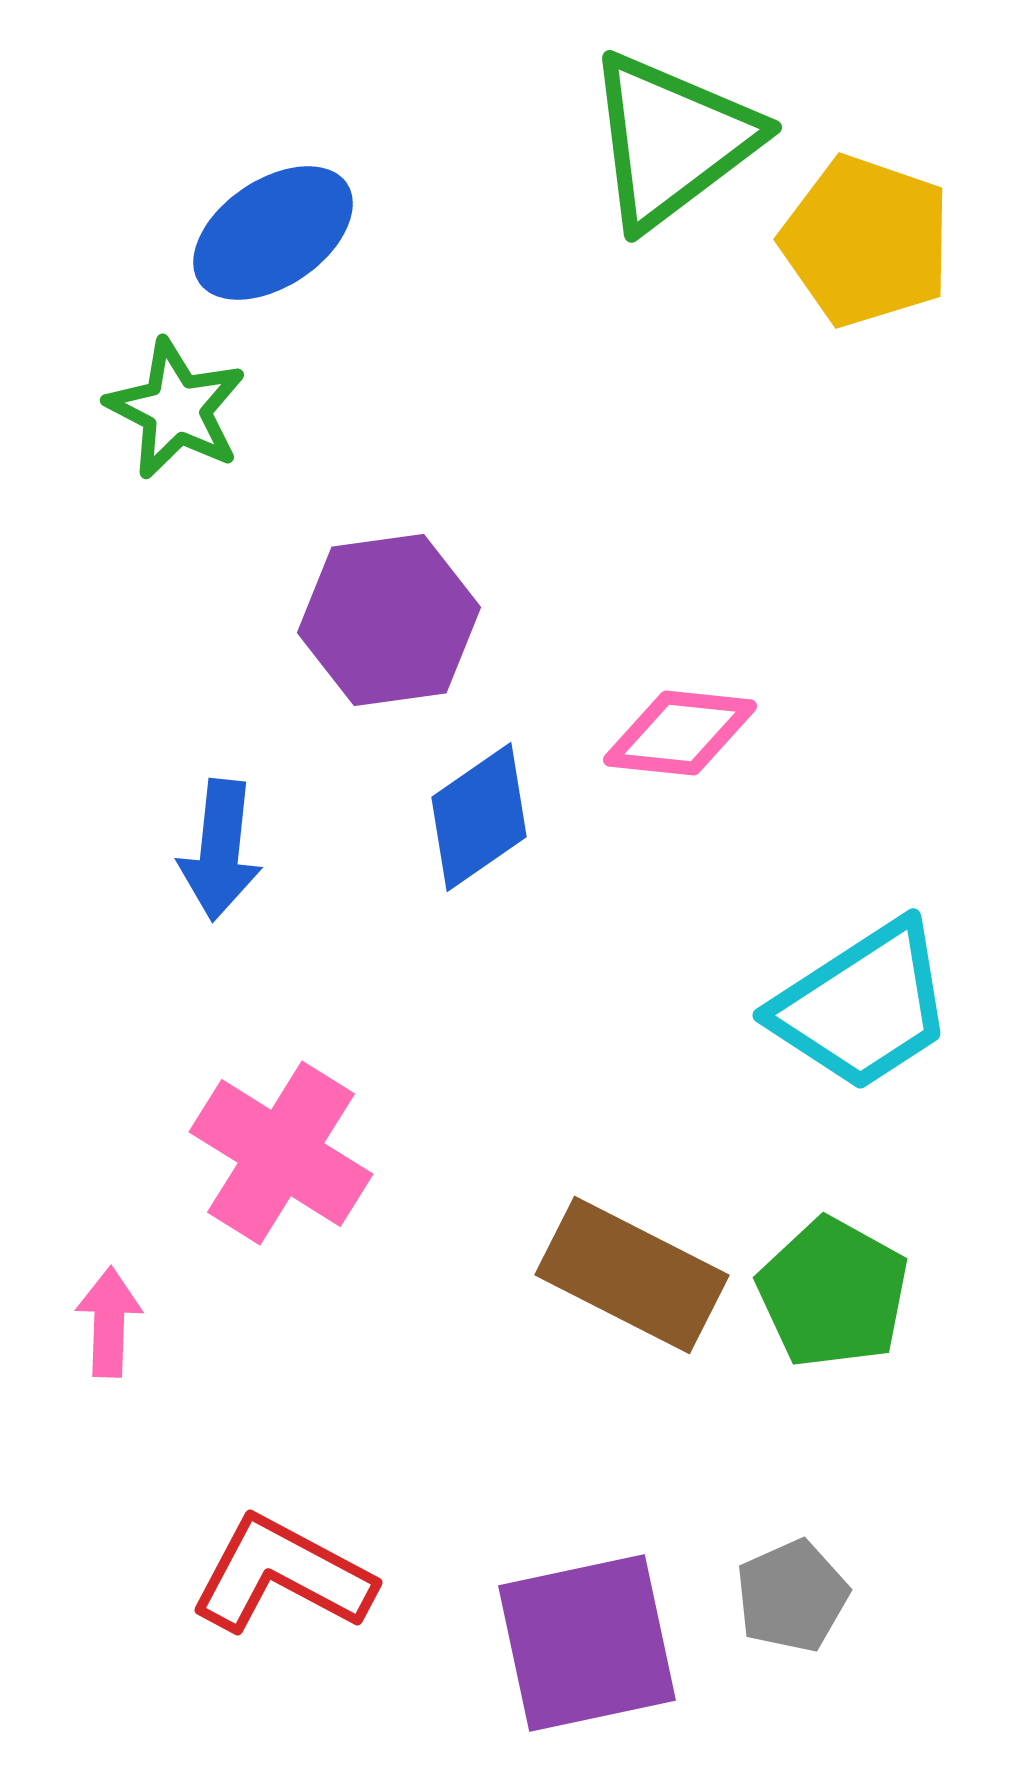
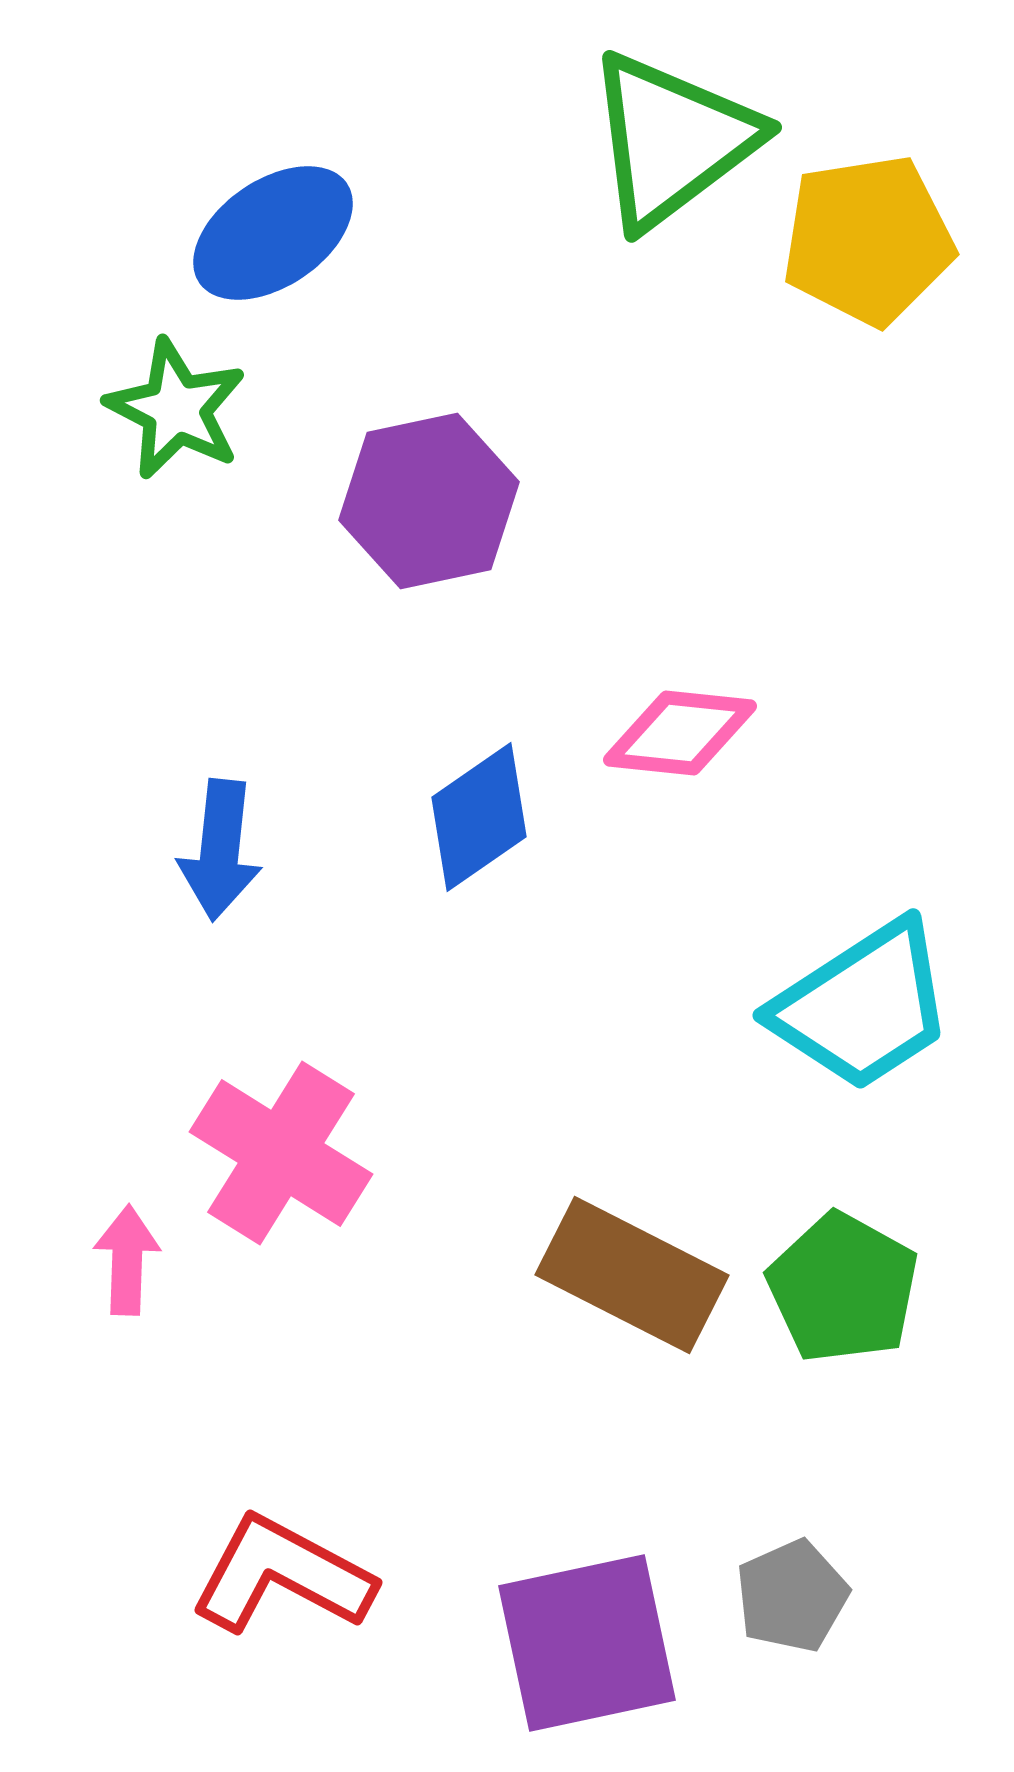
yellow pentagon: moved 2 px right, 1 px up; rotated 28 degrees counterclockwise
purple hexagon: moved 40 px right, 119 px up; rotated 4 degrees counterclockwise
green pentagon: moved 10 px right, 5 px up
pink arrow: moved 18 px right, 62 px up
